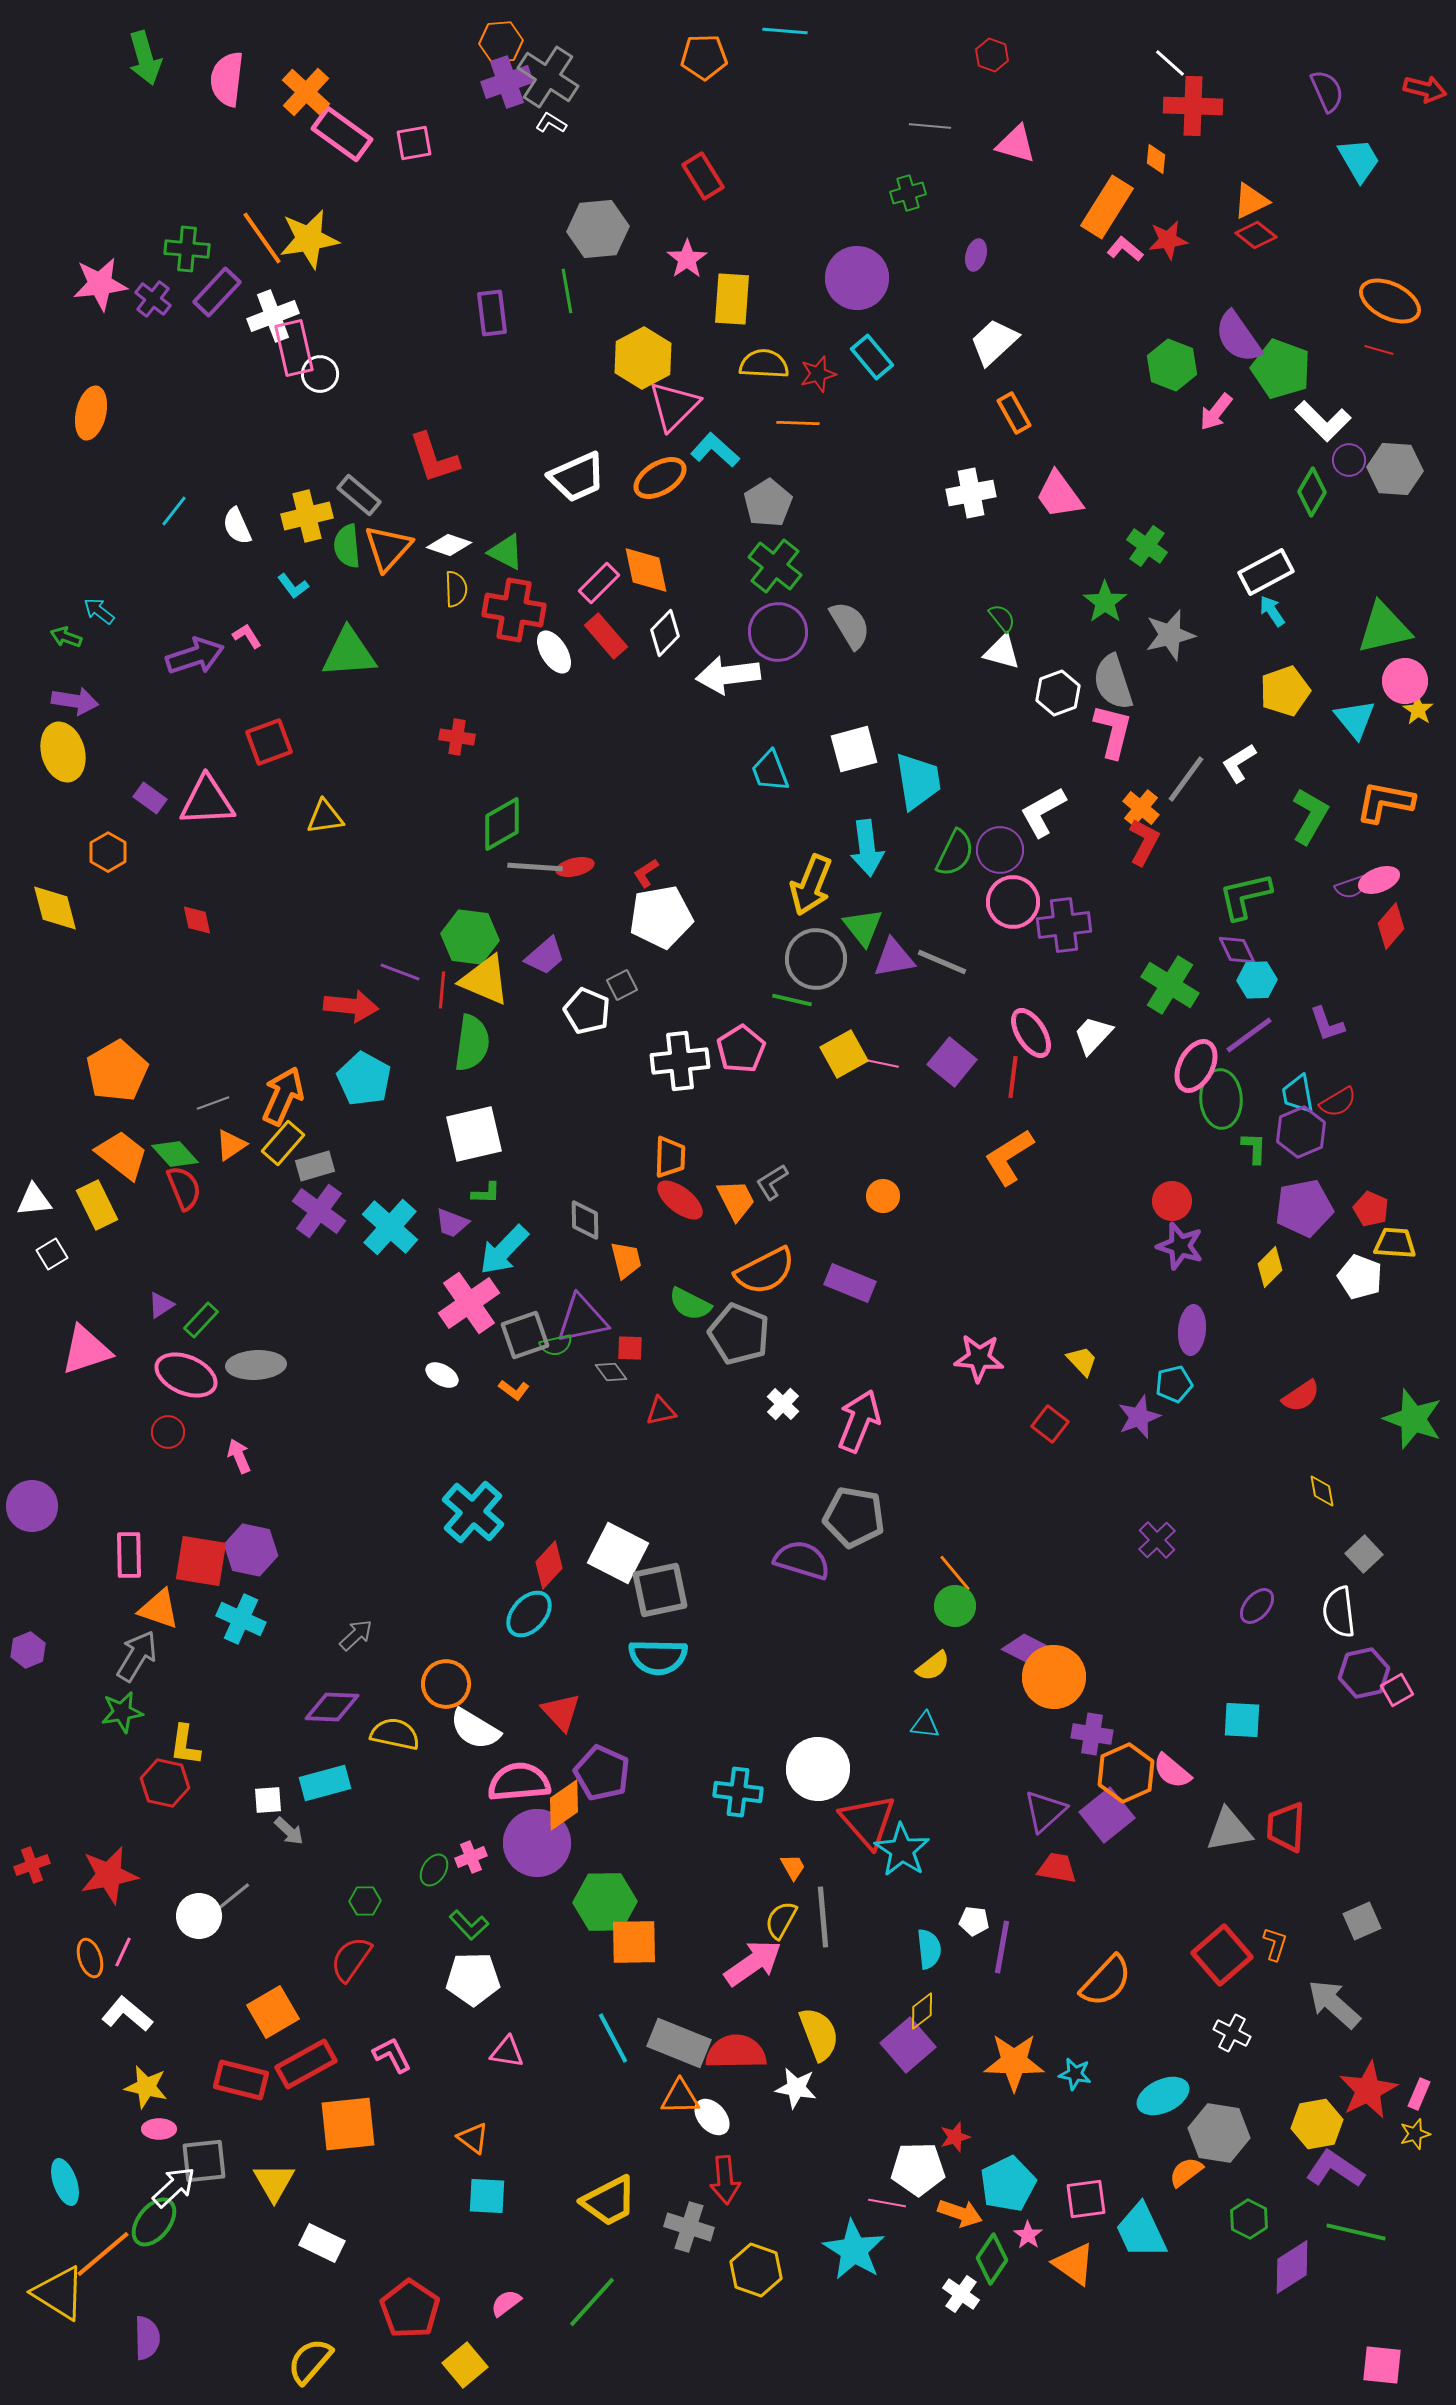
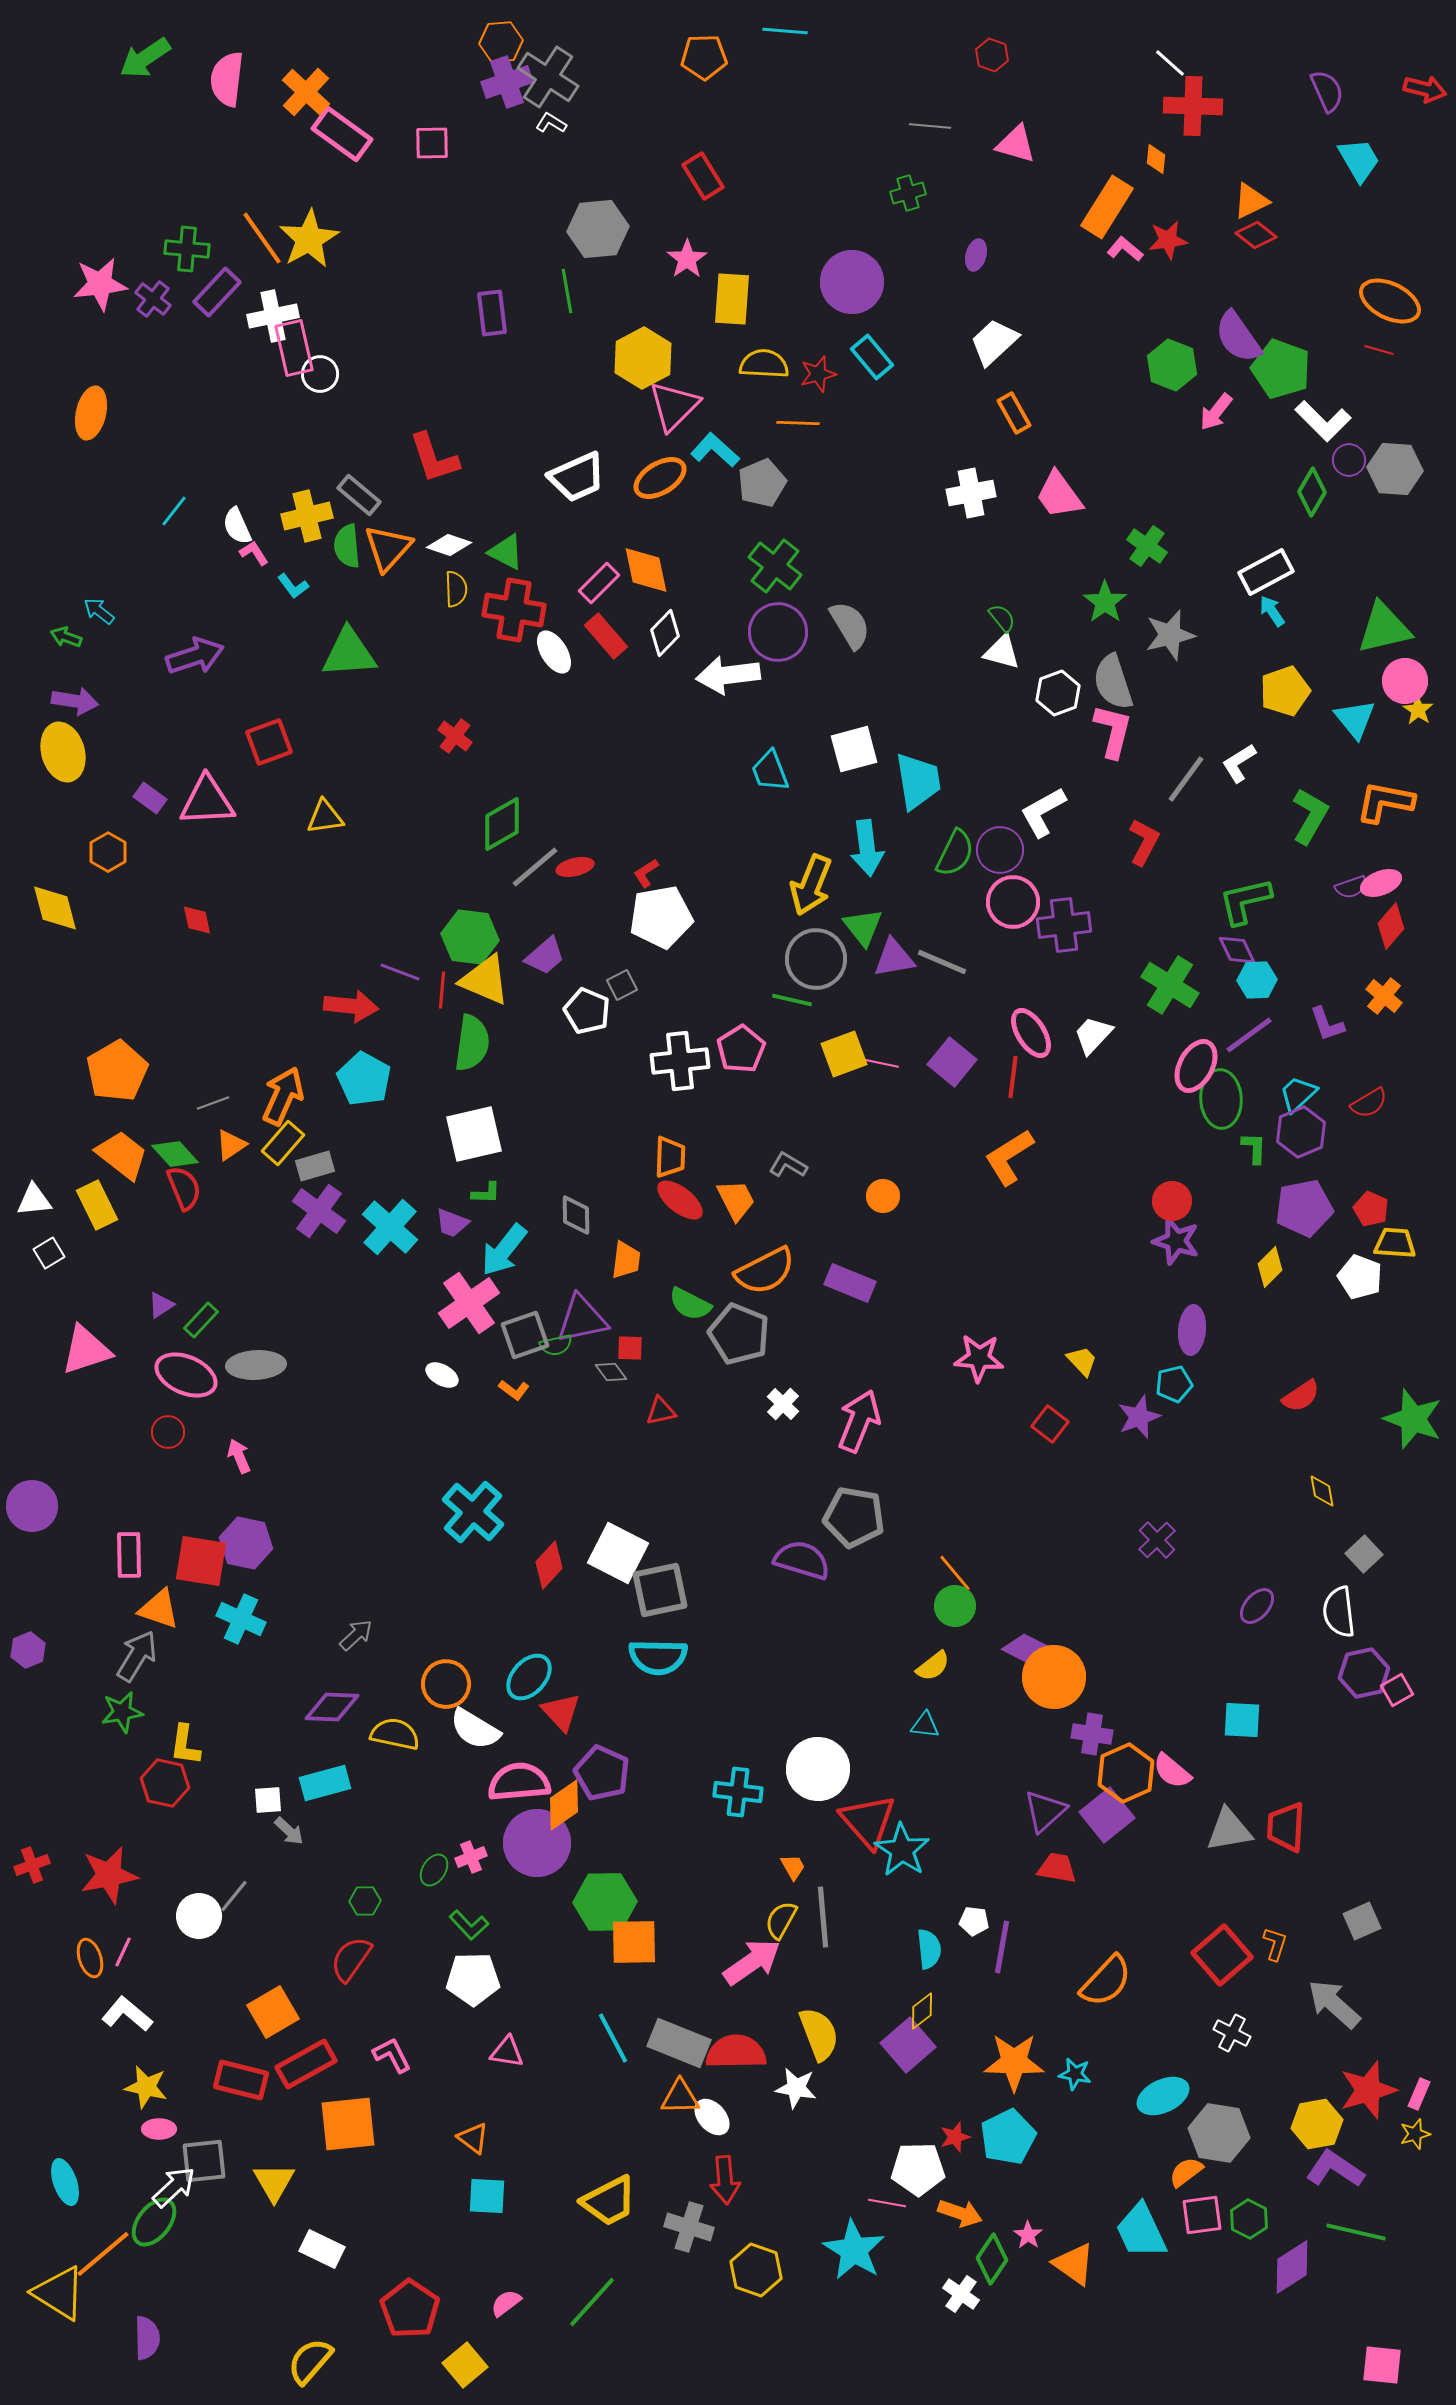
green arrow at (145, 58): rotated 72 degrees clockwise
pink square at (414, 143): moved 18 px right; rotated 9 degrees clockwise
yellow star at (309, 239): rotated 20 degrees counterclockwise
purple circle at (857, 278): moved 5 px left, 4 px down
white cross at (273, 316): rotated 9 degrees clockwise
gray pentagon at (768, 503): moved 6 px left, 20 px up; rotated 9 degrees clockwise
pink L-shape at (247, 636): moved 7 px right, 83 px up
red cross at (457, 737): moved 2 px left, 1 px up; rotated 28 degrees clockwise
orange cross at (1141, 808): moved 243 px right, 188 px down
gray line at (535, 867): rotated 44 degrees counterclockwise
pink ellipse at (1379, 880): moved 2 px right, 3 px down
green L-shape at (1245, 896): moved 5 px down
yellow square at (844, 1054): rotated 9 degrees clockwise
cyan trapezoid at (1298, 1094): rotated 57 degrees clockwise
red semicircle at (1338, 1102): moved 31 px right, 1 px down
gray L-shape at (772, 1182): moved 16 px right, 17 px up; rotated 63 degrees clockwise
gray diamond at (585, 1220): moved 9 px left, 5 px up
purple star at (1180, 1246): moved 4 px left, 5 px up
cyan arrow at (504, 1250): rotated 6 degrees counterclockwise
white square at (52, 1254): moved 3 px left, 1 px up
orange trapezoid at (626, 1260): rotated 21 degrees clockwise
purple hexagon at (251, 1550): moved 5 px left, 7 px up
cyan ellipse at (529, 1614): moved 63 px down
gray line at (234, 1896): rotated 12 degrees counterclockwise
pink arrow at (753, 1963): moved 1 px left, 1 px up
red star at (1368, 2090): rotated 10 degrees clockwise
cyan pentagon at (1008, 2184): moved 47 px up
pink square at (1086, 2199): moved 116 px right, 16 px down
white rectangle at (322, 2243): moved 6 px down
